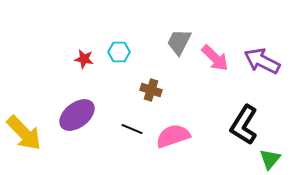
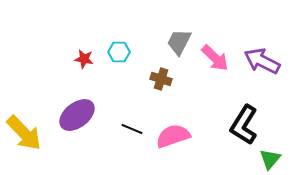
brown cross: moved 10 px right, 11 px up
